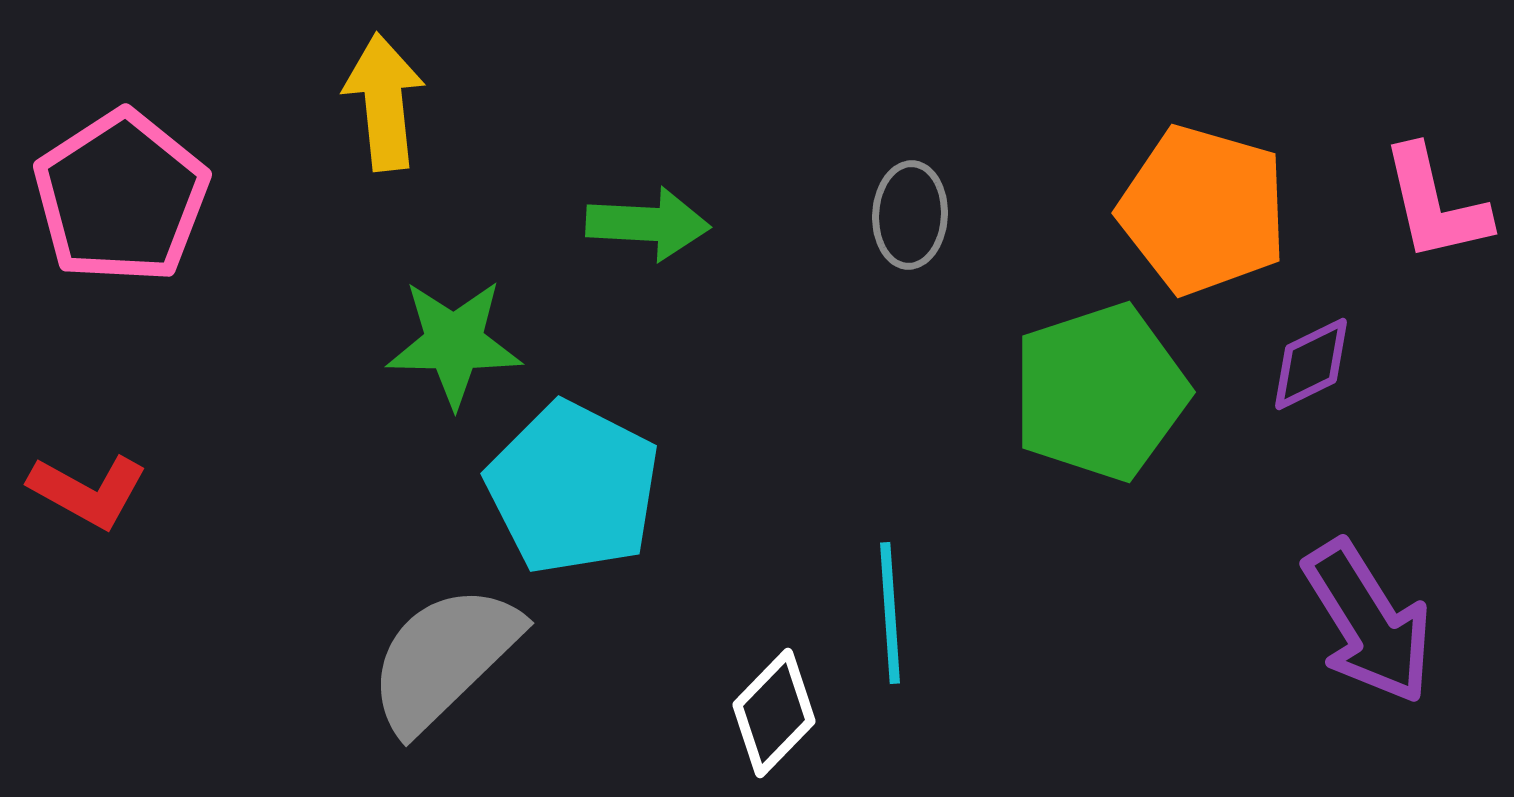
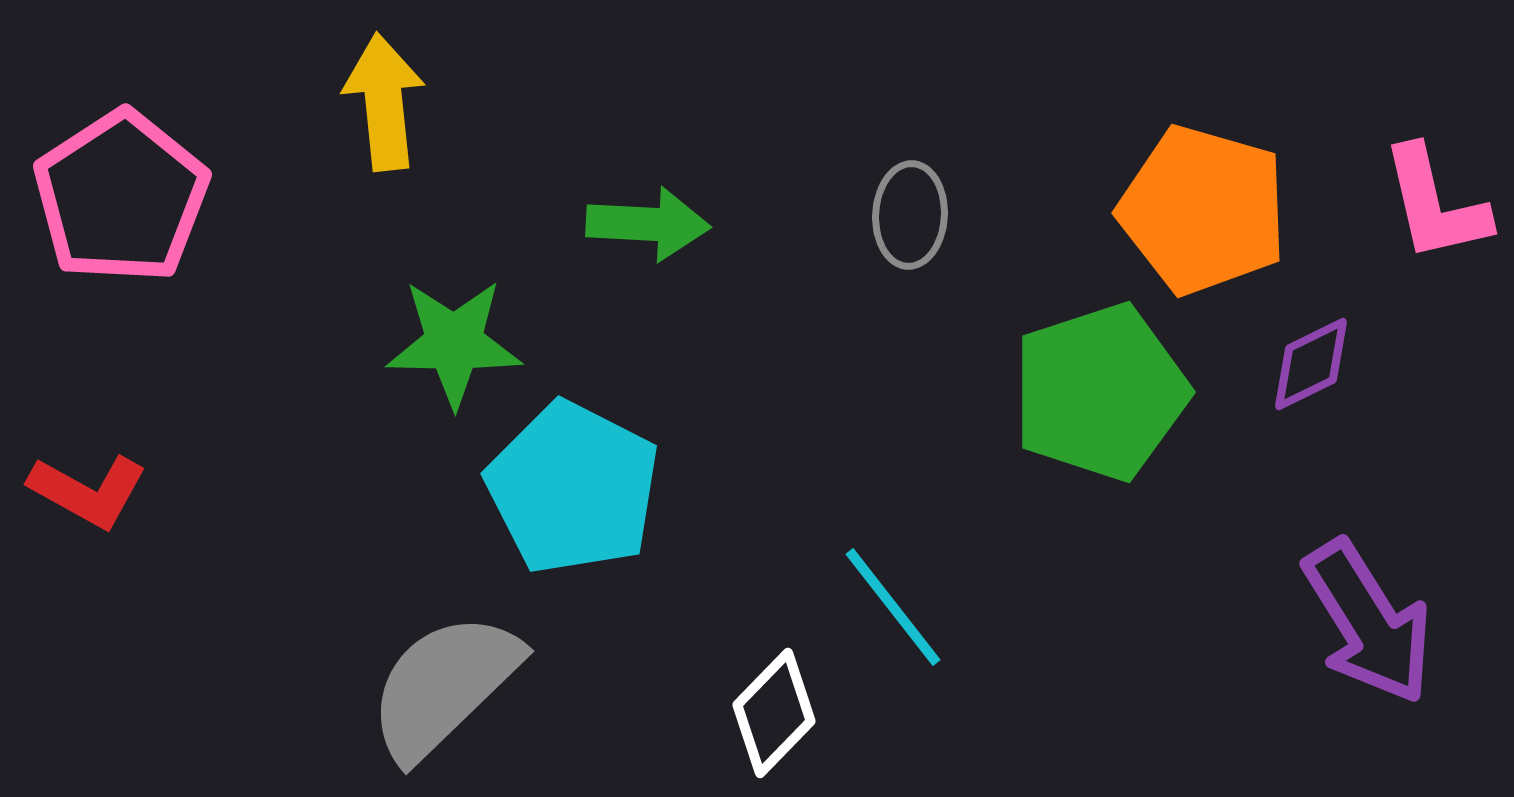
cyan line: moved 3 px right, 6 px up; rotated 34 degrees counterclockwise
gray semicircle: moved 28 px down
